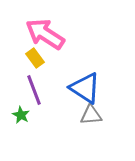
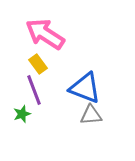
yellow rectangle: moved 3 px right, 6 px down
blue triangle: rotated 12 degrees counterclockwise
green star: moved 1 px right, 1 px up; rotated 24 degrees clockwise
